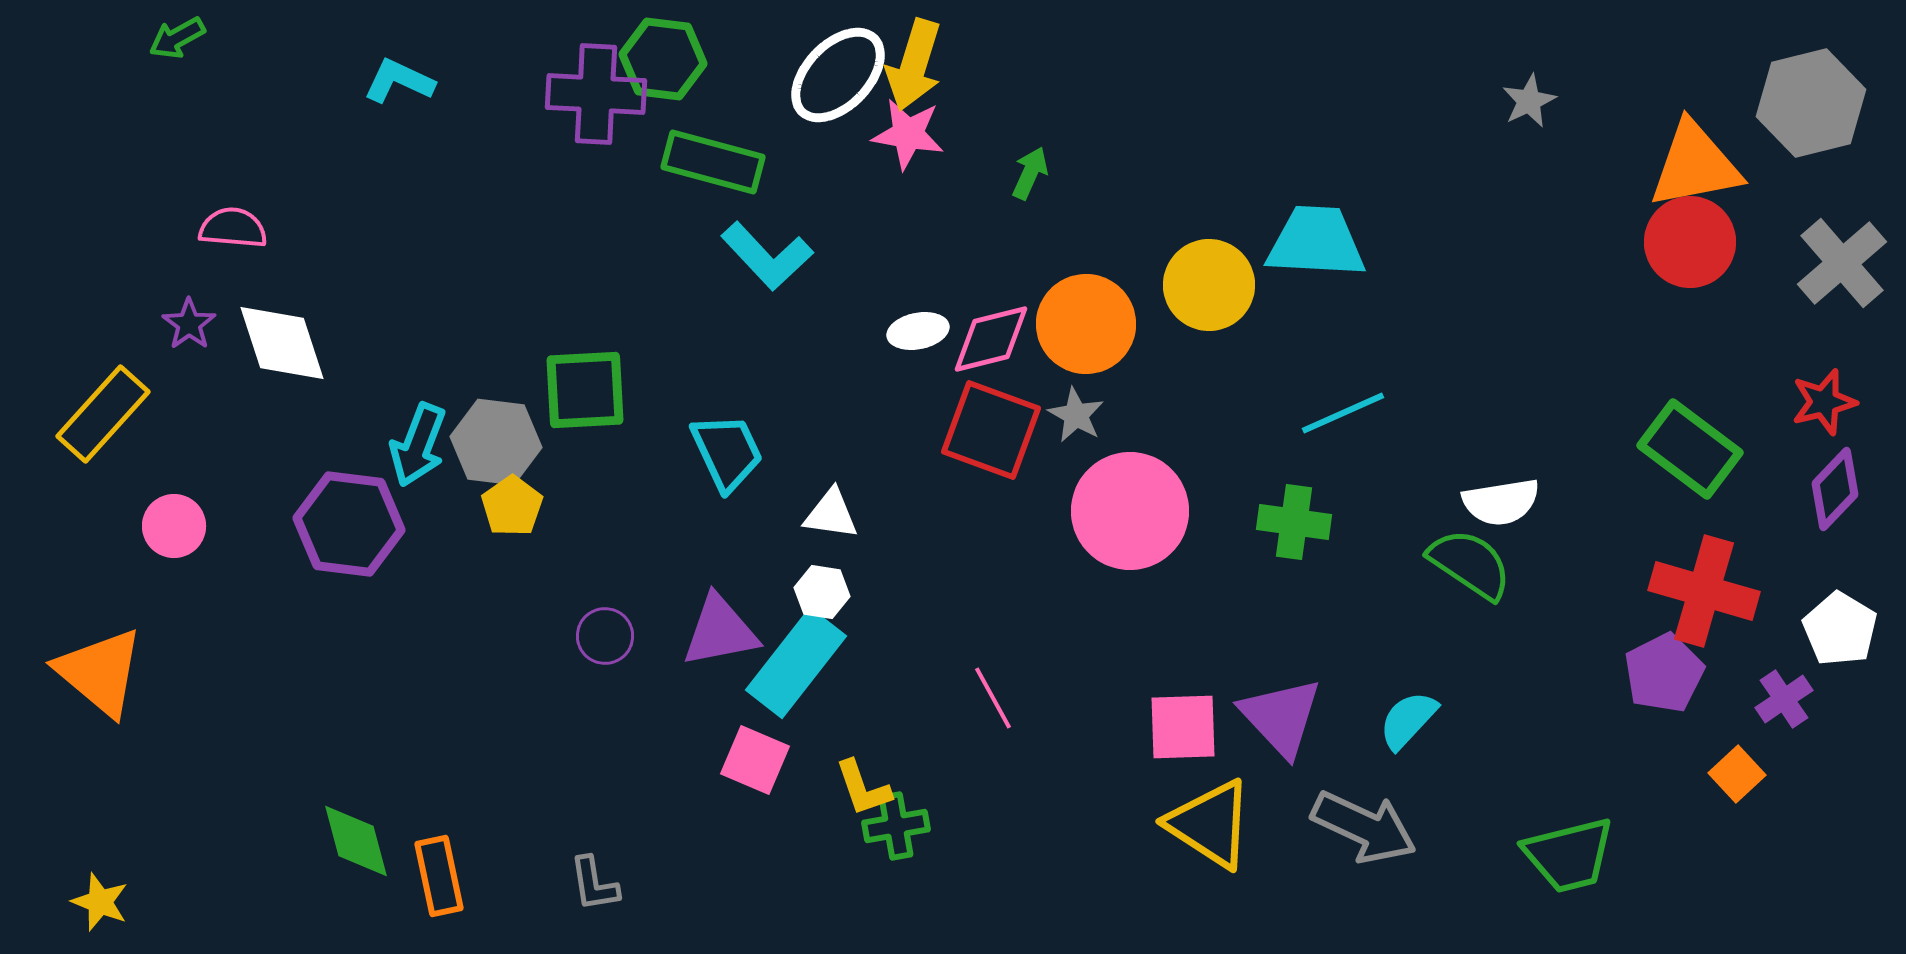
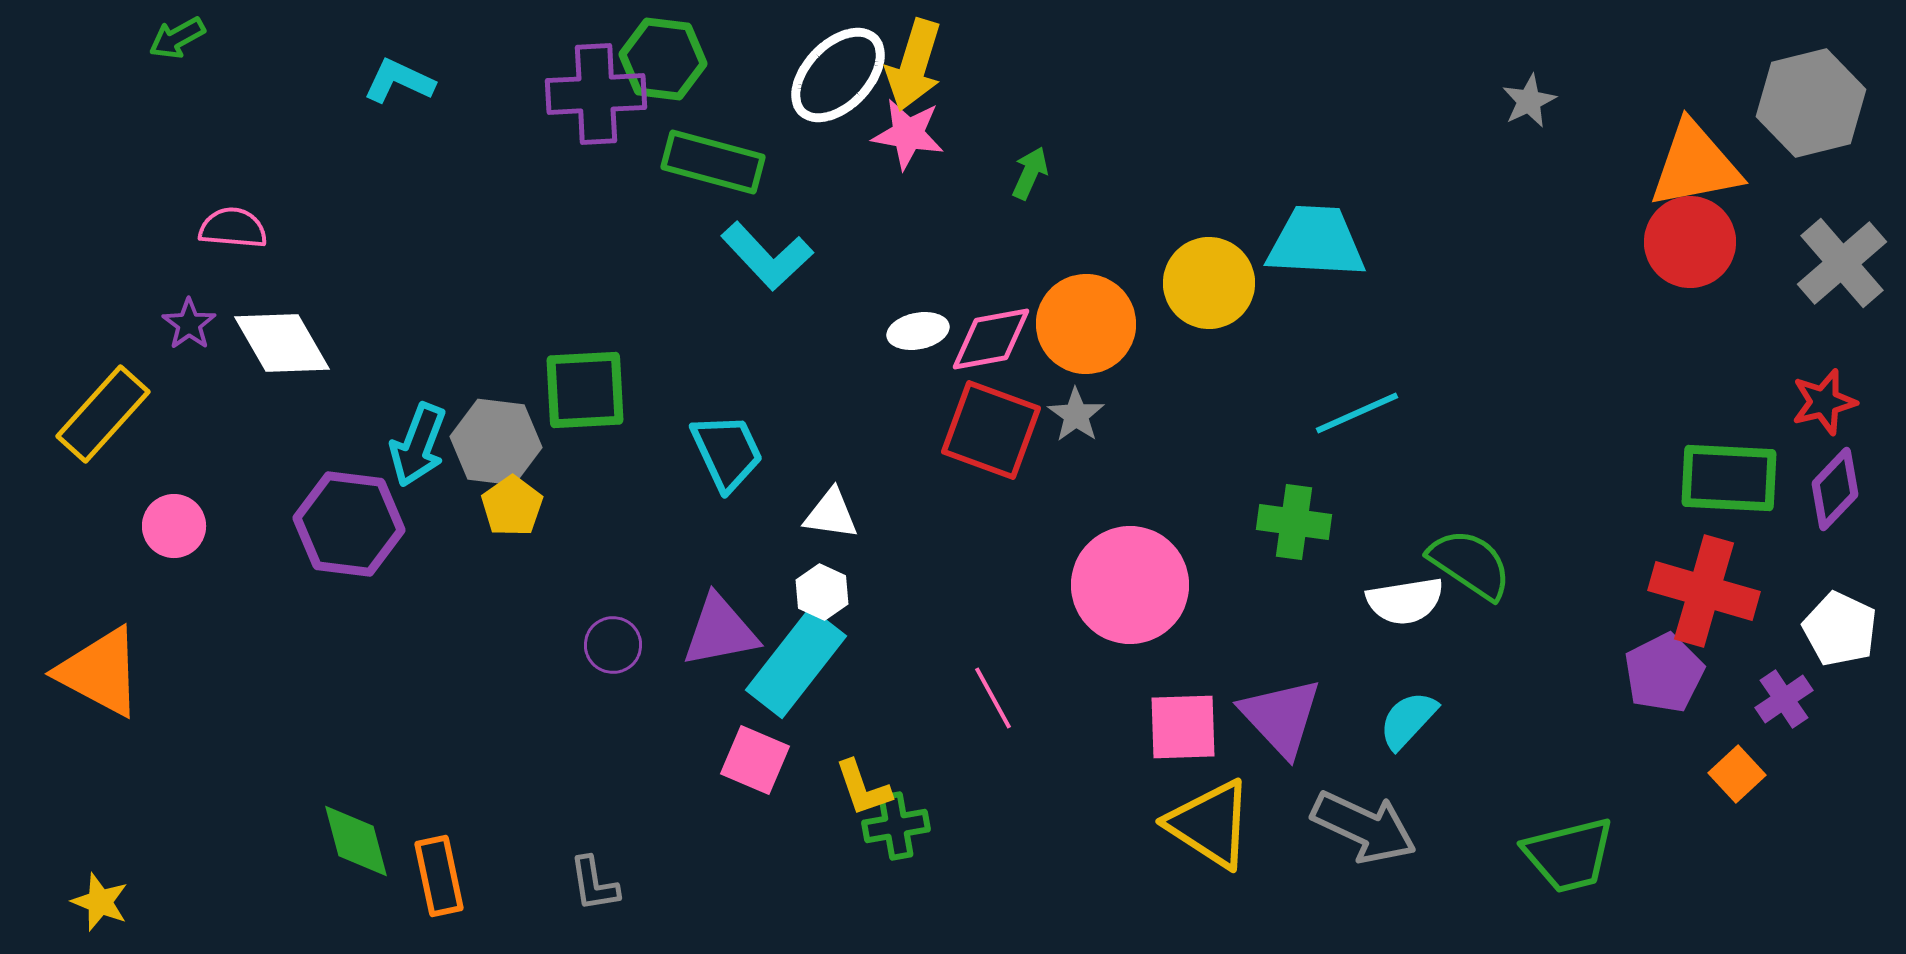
purple cross at (596, 94): rotated 6 degrees counterclockwise
yellow circle at (1209, 285): moved 2 px up
pink diamond at (991, 339): rotated 4 degrees clockwise
white diamond at (282, 343): rotated 12 degrees counterclockwise
cyan line at (1343, 413): moved 14 px right
gray star at (1076, 415): rotated 6 degrees clockwise
green rectangle at (1690, 449): moved 39 px right, 29 px down; rotated 34 degrees counterclockwise
white semicircle at (1501, 502): moved 96 px left, 99 px down
pink circle at (1130, 511): moved 74 px down
white hexagon at (822, 592): rotated 16 degrees clockwise
white pentagon at (1840, 629): rotated 6 degrees counterclockwise
purple circle at (605, 636): moved 8 px right, 9 px down
orange triangle at (100, 672): rotated 12 degrees counterclockwise
